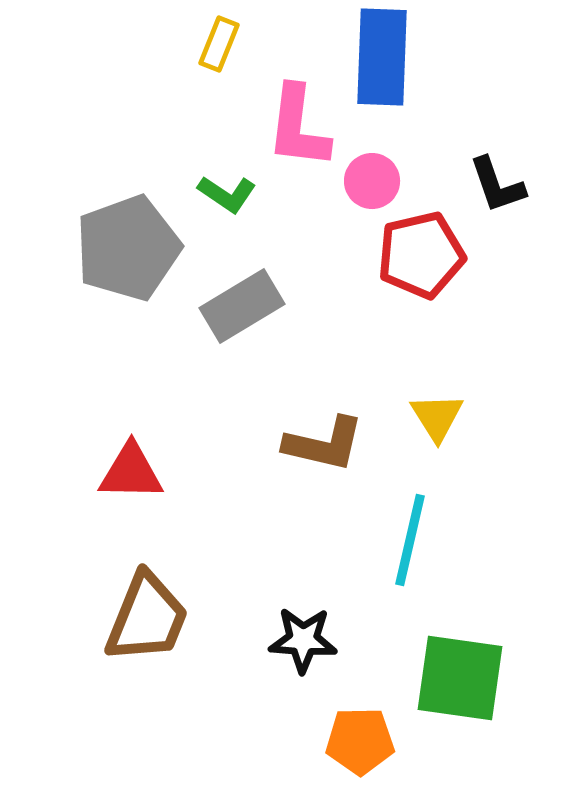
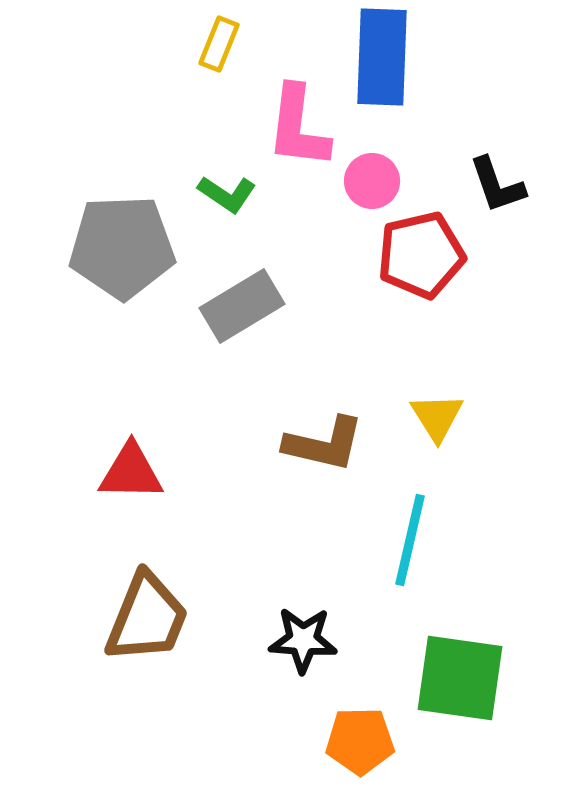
gray pentagon: moved 6 px left, 1 px up; rotated 18 degrees clockwise
